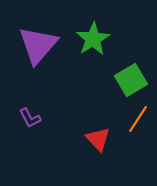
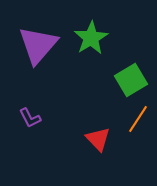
green star: moved 2 px left, 1 px up
